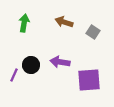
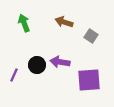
green arrow: rotated 30 degrees counterclockwise
gray square: moved 2 px left, 4 px down
black circle: moved 6 px right
